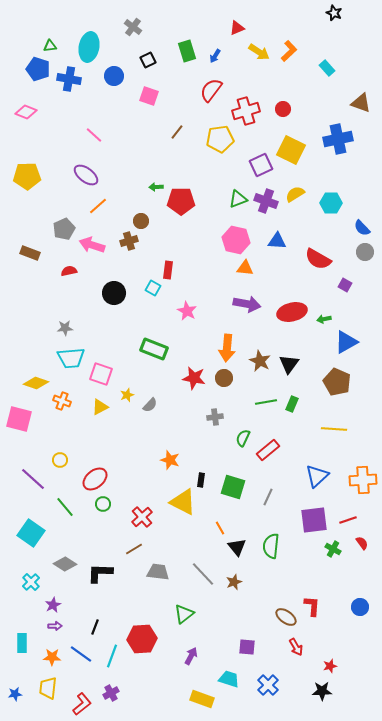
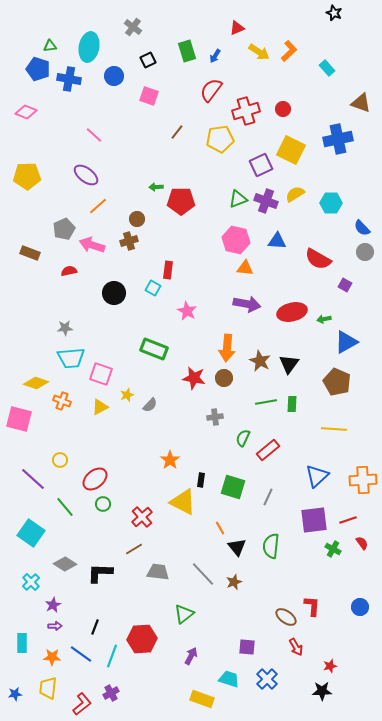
brown circle at (141, 221): moved 4 px left, 2 px up
green rectangle at (292, 404): rotated 21 degrees counterclockwise
orange star at (170, 460): rotated 18 degrees clockwise
blue cross at (268, 685): moved 1 px left, 6 px up
